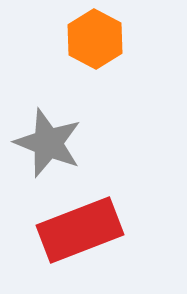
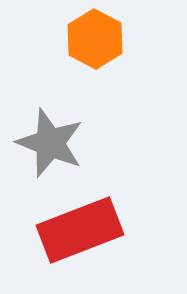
gray star: moved 2 px right
